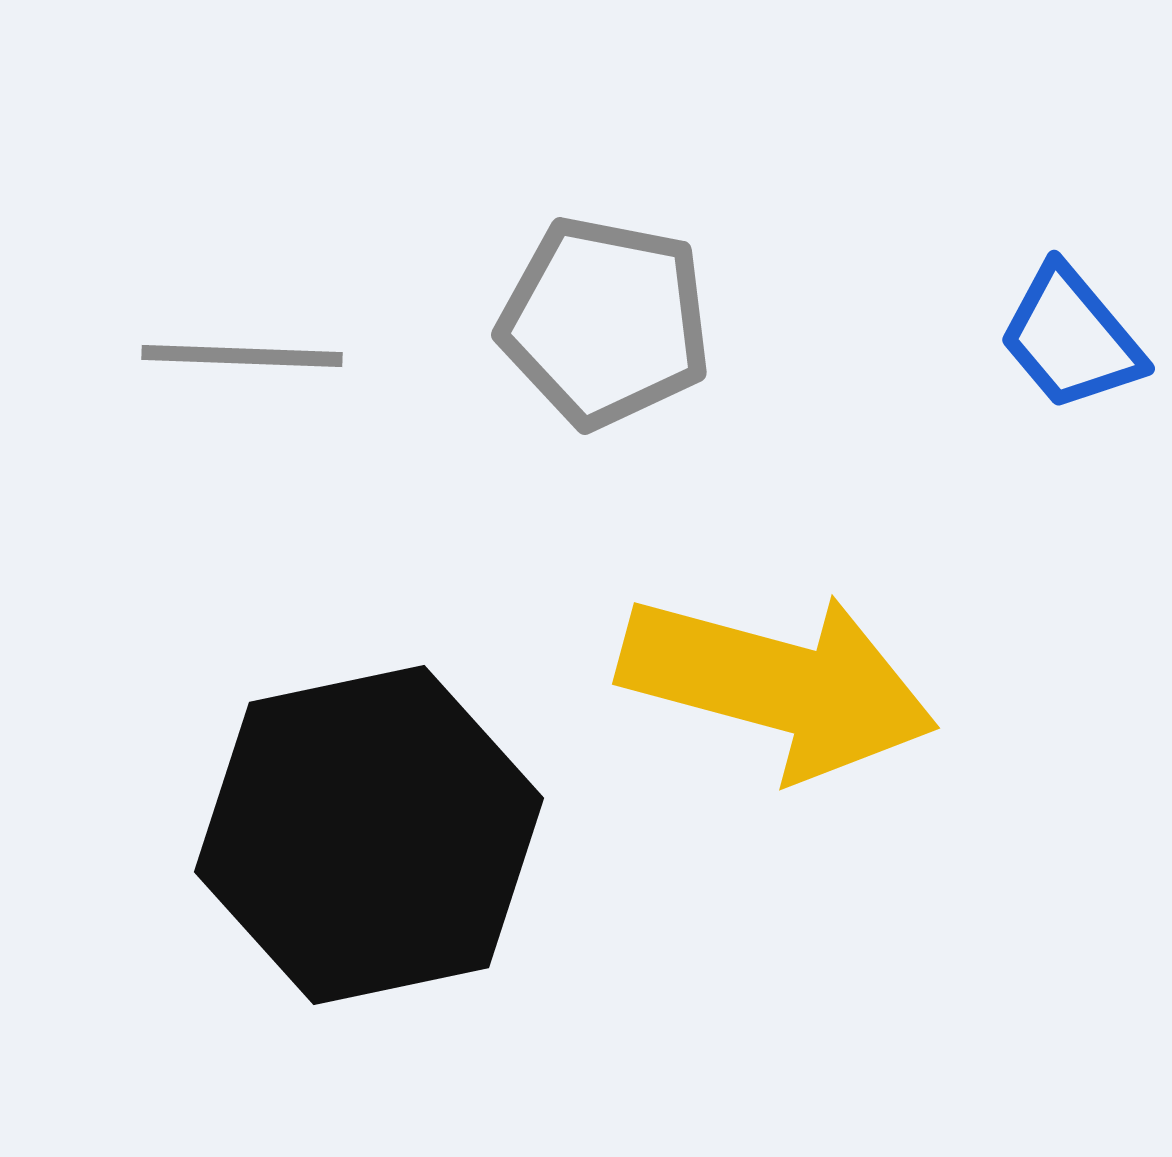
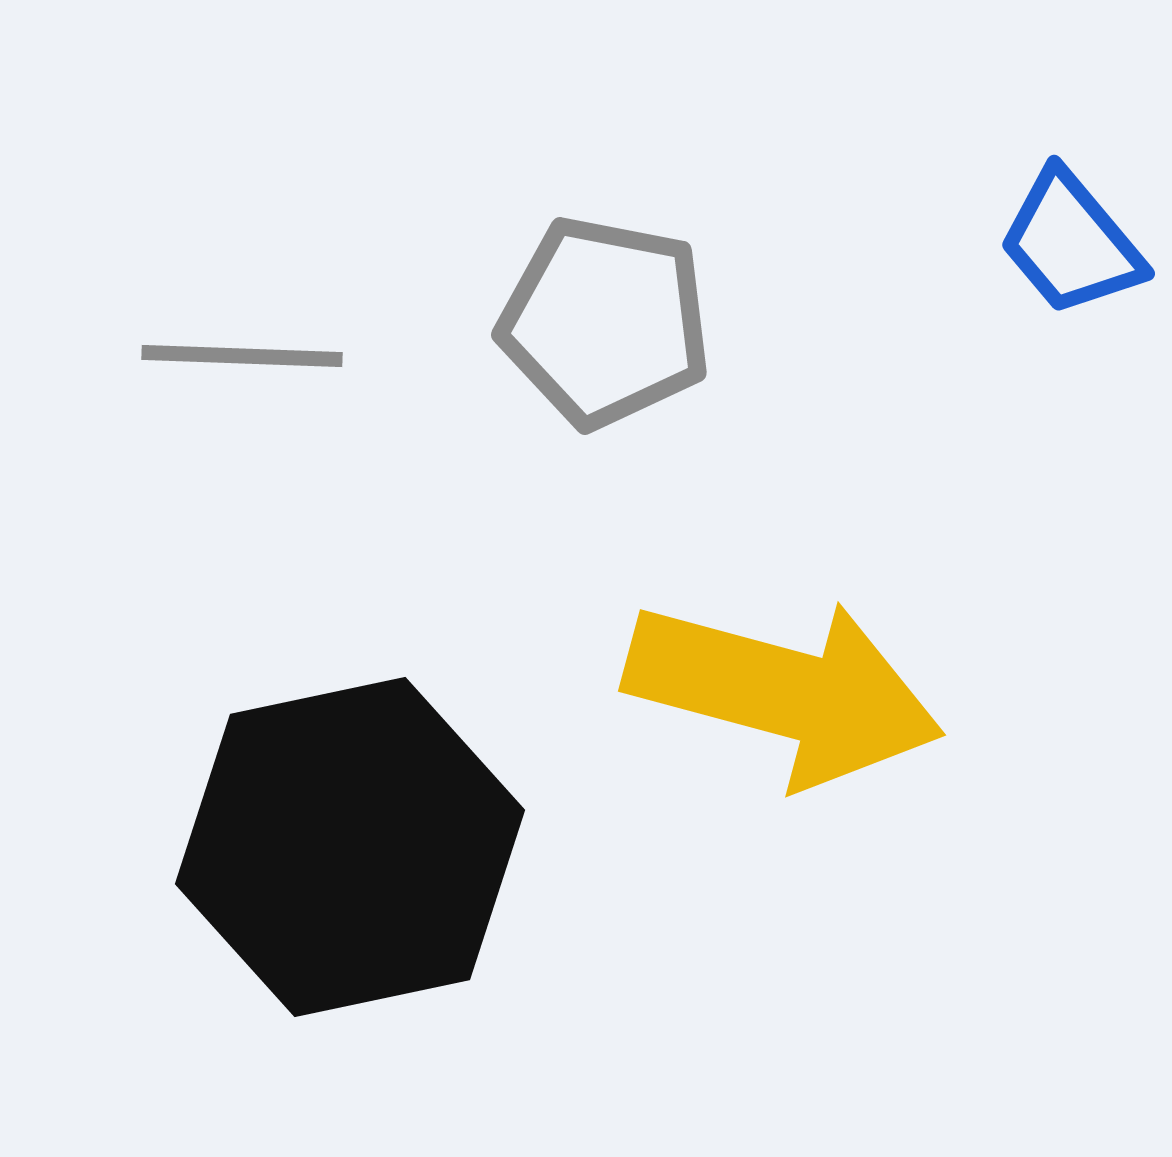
blue trapezoid: moved 95 px up
yellow arrow: moved 6 px right, 7 px down
black hexagon: moved 19 px left, 12 px down
